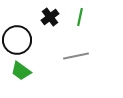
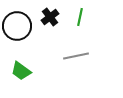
black circle: moved 14 px up
